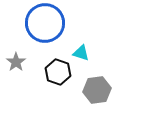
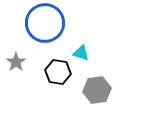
black hexagon: rotated 10 degrees counterclockwise
